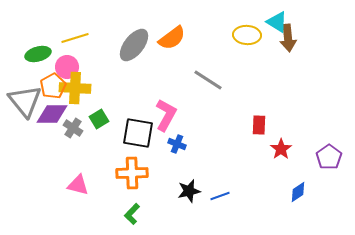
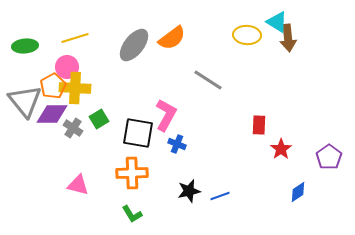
green ellipse: moved 13 px left, 8 px up; rotated 10 degrees clockwise
green L-shape: rotated 75 degrees counterclockwise
